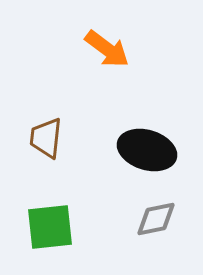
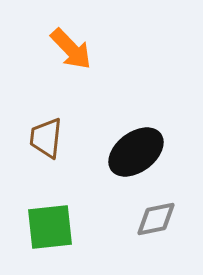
orange arrow: moved 36 px left; rotated 9 degrees clockwise
black ellipse: moved 11 px left, 2 px down; rotated 54 degrees counterclockwise
